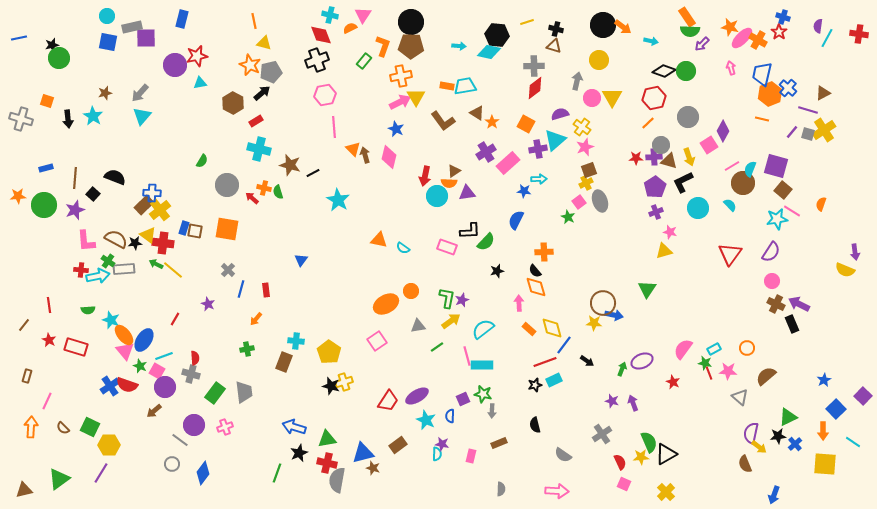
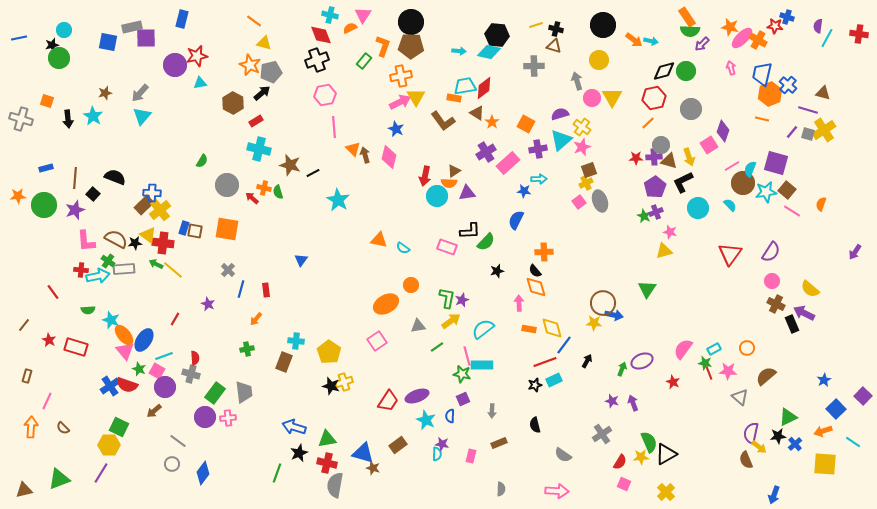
cyan circle at (107, 16): moved 43 px left, 14 px down
blue cross at (783, 17): moved 4 px right
orange line at (254, 21): rotated 42 degrees counterclockwise
yellow line at (527, 22): moved 9 px right, 3 px down
orange arrow at (623, 27): moved 11 px right, 13 px down
red star at (779, 32): moved 4 px left, 6 px up; rotated 28 degrees counterclockwise
cyan arrow at (459, 46): moved 5 px down
black diamond at (664, 71): rotated 35 degrees counterclockwise
gray arrow at (577, 81): rotated 30 degrees counterclockwise
orange rectangle at (447, 86): moved 7 px right, 12 px down
red diamond at (535, 88): moved 51 px left
blue cross at (788, 88): moved 3 px up
brown triangle at (823, 93): rotated 42 degrees clockwise
gray circle at (688, 117): moved 3 px right, 8 px up
purple diamond at (723, 131): rotated 10 degrees counterclockwise
cyan triangle at (555, 140): moved 6 px right
pink star at (585, 147): moved 3 px left
purple square at (776, 166): moved 3 px up
brown square at (783, 190): moved 4 px right
green star at (568, 217): moved 76 px right, 1 px up
cyan star at (777, 219): moved 11 px left, 27 px up
purple arrow at (855, 252): rotated 42 degrees clockwise
yellow semicircle at (845, 270): moved 35 px left, 19 px down; rotated 18 degrees clockwise
orange circle at (411, 291): moved 6 px up
purple arrow at (799, 304): moved 5 px right, 9 px down
red line at (49, 305): moved 4 px right, 13 px up; rotated 28 degrees counterclockwise
orange rectangle at (529, 329): rotated 32 degrees counterclockwise
black arrow at (587, 361): rotated 96 degrees counterclockwise
green star at (140, 366): moved 1 px left, 3 px down
green star at (483, 394): moved 21 px left, 20 px up
purple ellipse at (417, 396): rotated 10 degrees clockwise
purple circle at (194, 425): moved 11 px right, 8 px up
green square at (90, 427): moved 29 px right
pink cross at (225, 427): moved 3 px right, 9 px up; rotated 14 degrees clockwise
orange arrow at (823, 431): rotated 72 degrees clockwise
gray line at (180, 440): moved 2 px left, 1 px down
blue triangle at (363, 453): rotated 30 degrees clockwise
red semicircle at (620, 462): rotated 56 degrees clockwise
brown semicircle at (745, 464): moved 1 px right, 4 px up
green triangle at (59, 479): rotated 15 degrees clockwise
gray semicircle at (337, 480): moved 2 px left, 5 px down
